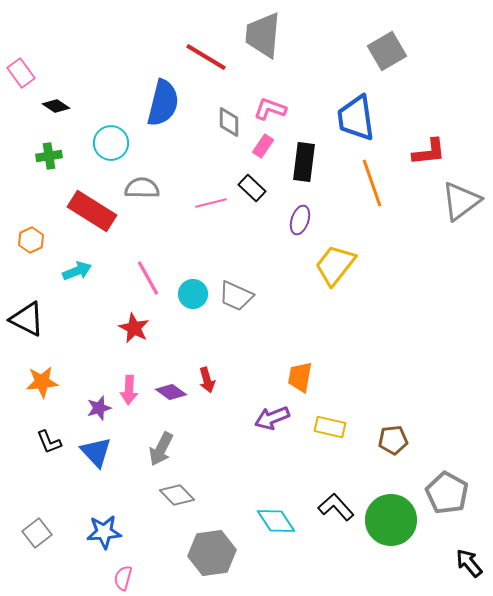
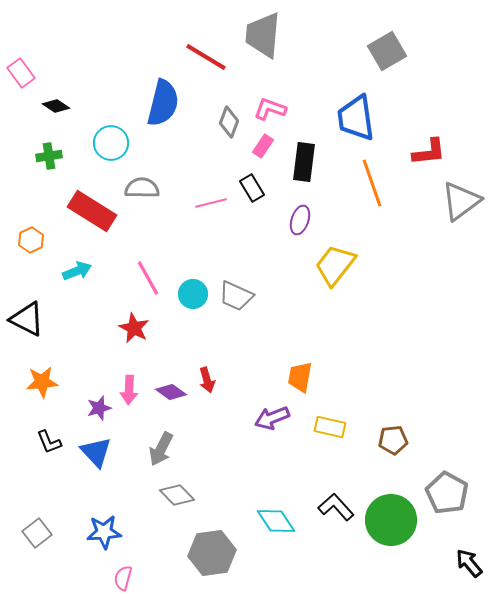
gray diamond at (229, 122): rotated 20 degrees clockwise
black rectangle at (252, 188): rotated 16 degrees clockwise
